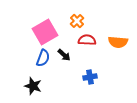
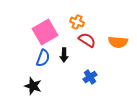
orange cross: moved 1 px down; rotated 24 degrees counterclockwise
red semicircle: rotated 30 degrees clockwise
black arrow: rotated 48 degrees clockwise
blue cross: rotated 24 degrees counterclockwise
